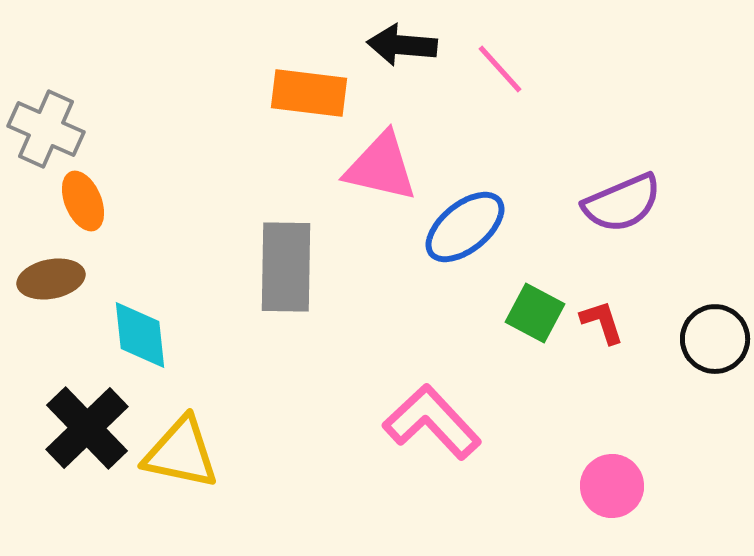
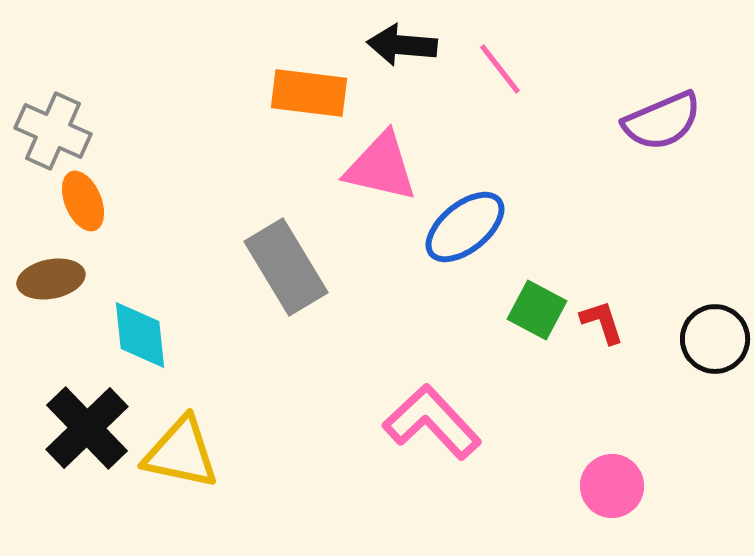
pink line: rotated 4 degrees clockwise
gray cross: moved 7 px right, 2 px down
purple semicircle: moved 40 px right, 82 px up
gray rectangle: rotated 32 degrees counterclockwise
green square: moved 2 px right, 3 px up
